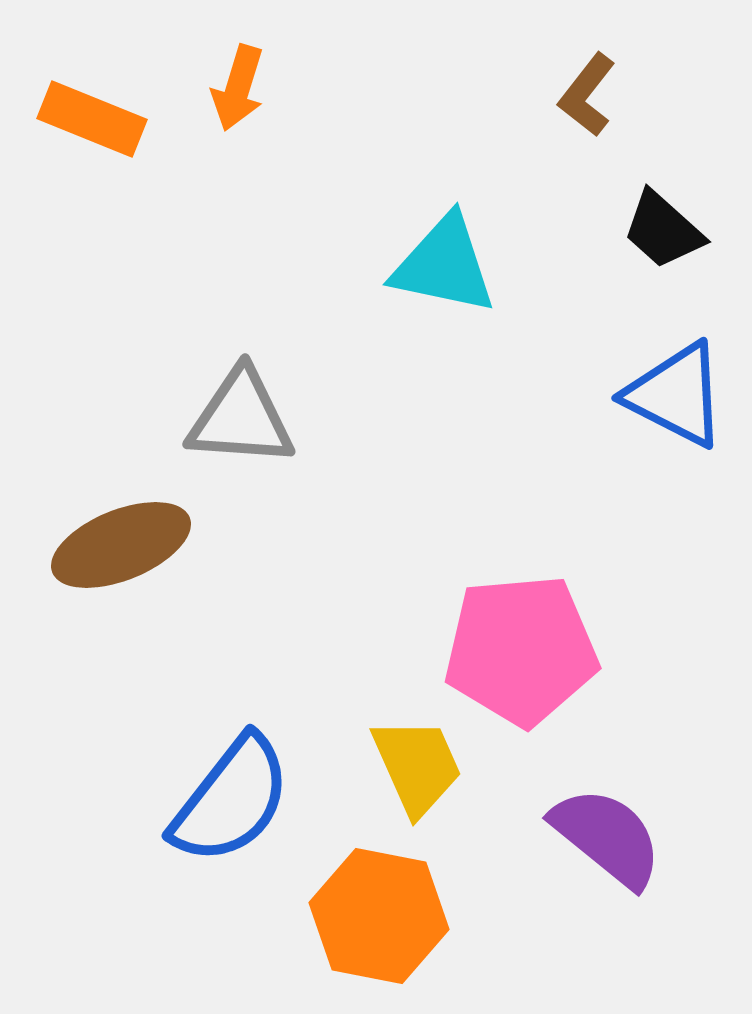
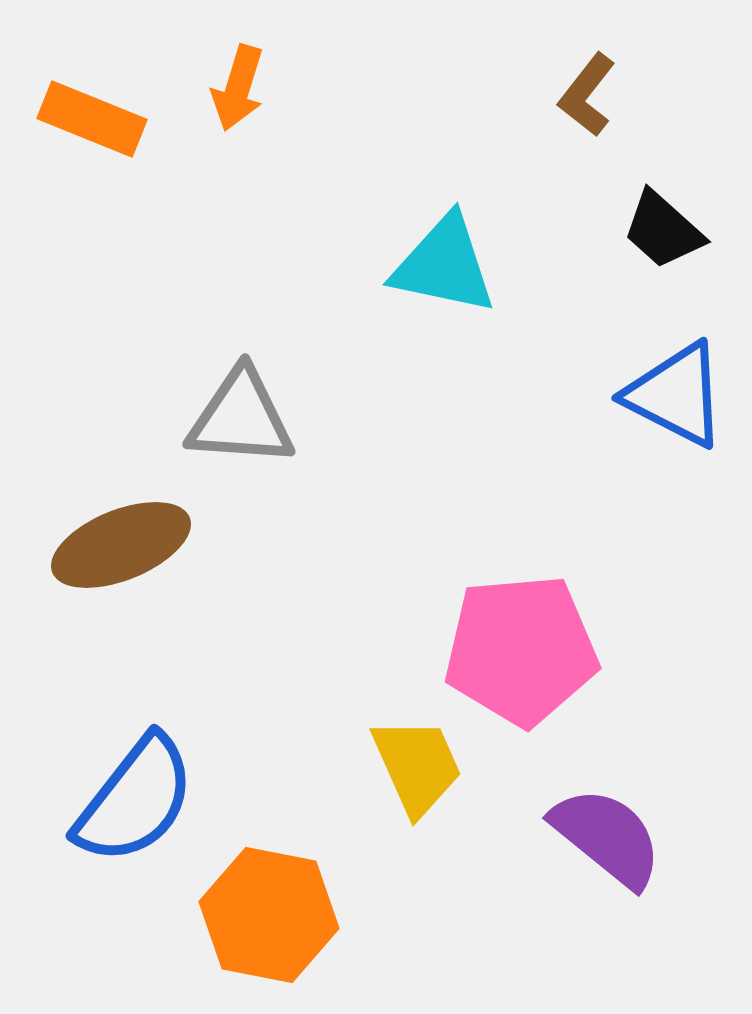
blue semicircle: moved 96 px left
orange hexagon: moved 110 px left, 1 px up
